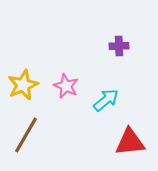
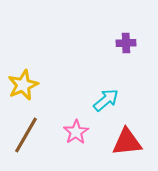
purple cross: moved 7 px right, 3 px up
pink star: moved 10 px right, 46 px down; rotated 15 degrees clockwise
red triangle: moved 3 px left
